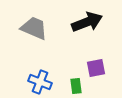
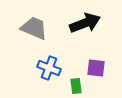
black arrow: moved 2 px left, 1 px down
purple square: rotated 18 degrees clockwise
blue cross: moved 9 px right, 14 px up
